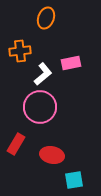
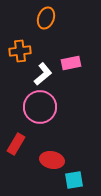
red ellipse: moved 5 px down
